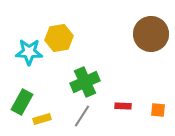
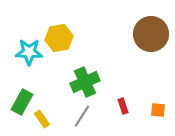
red rectangle: rotated 70 degrees clockwise
yellow rectangle: rotated 72 degrees clockwise
